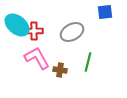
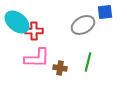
cyan ellipse: moved 3 px up
gray ellipse: moved 11 px right, 7 px up
pink L-shape: rotated 120 degrees clockwise
brown cross: moved 2 px up
